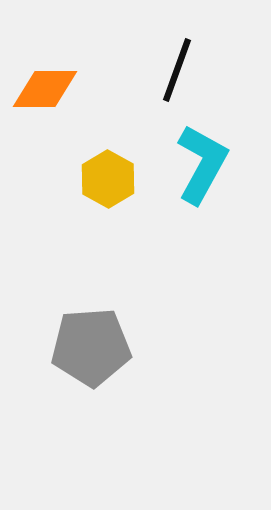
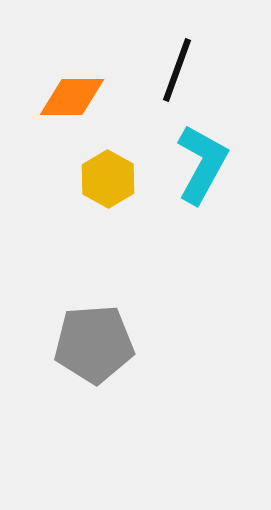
orange diamond: moved 27 px right, 8 px down
gray pentagon: moved 3 px right, 3 px up
